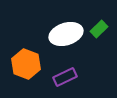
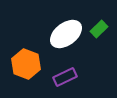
white ellipse: rotated 20 degrees counterclockwise
